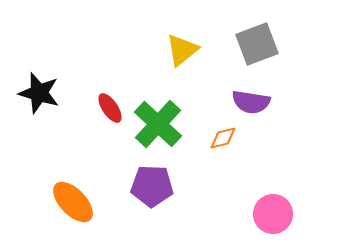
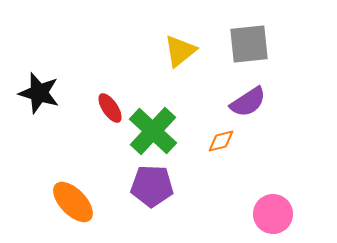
gray square: moved 8 px left; rotated 15 degrees clockwise
yellow triangle: moved 2 px left, 1 px down
purple semicircle: moved 3 px left; rotated 42 degrees counterclockwise
green cross: moved 5 px left, 7 px down
orange diamond: moved 2 px left, 3 px down
